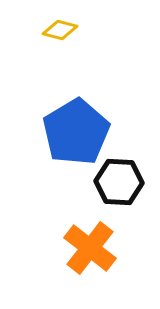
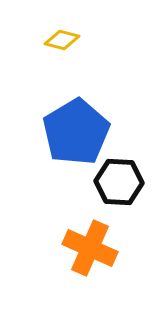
yellow diamond: moved 2 px right, 10 px down
orange cross: rotated 14 degrees counterclockwise
